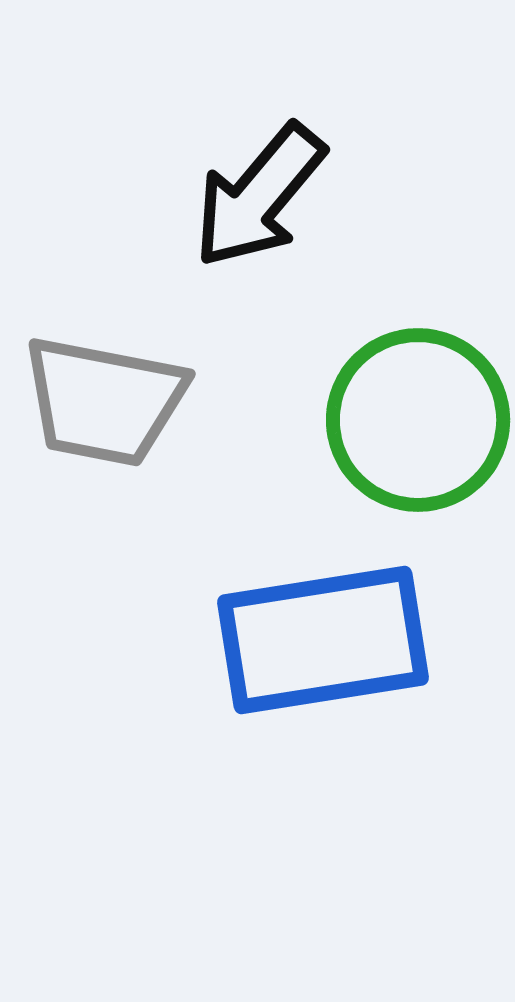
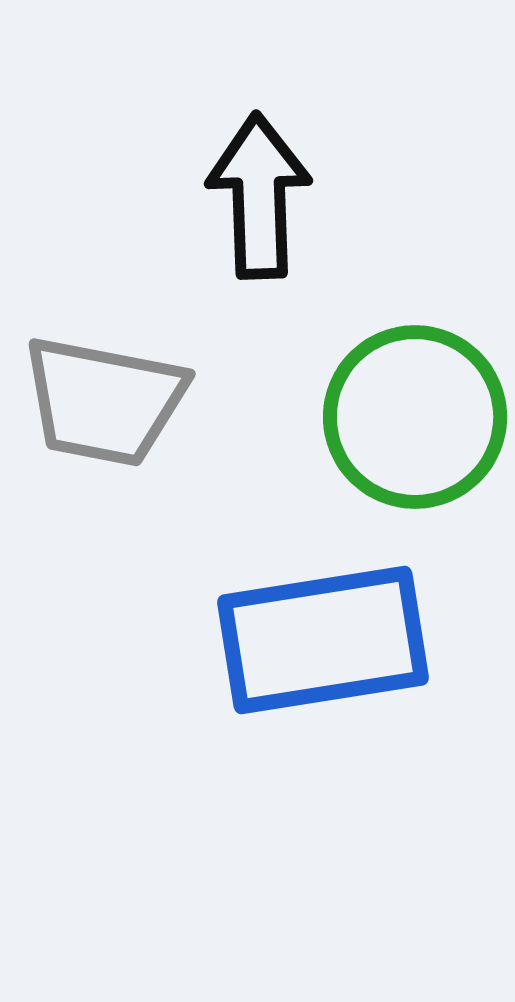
black arrow: rotated 138 degrees clockwise
green circle: moved 3 px left, 3 px up
